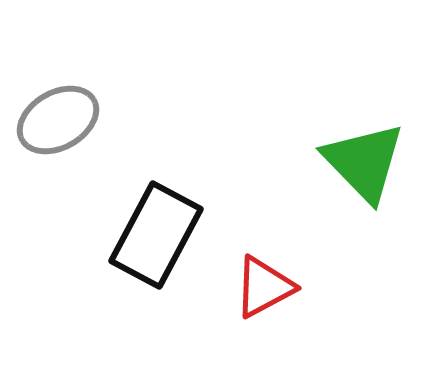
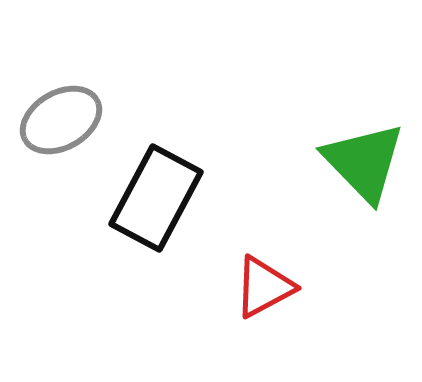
gray ellipse: moved 3 px right
black rectangle: moved 37 px up
